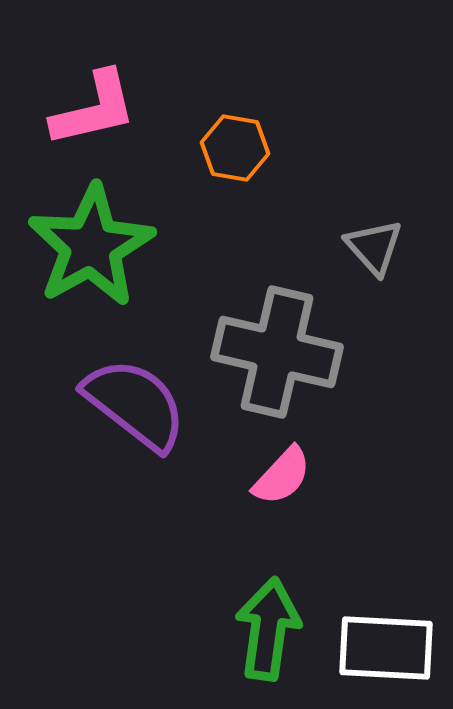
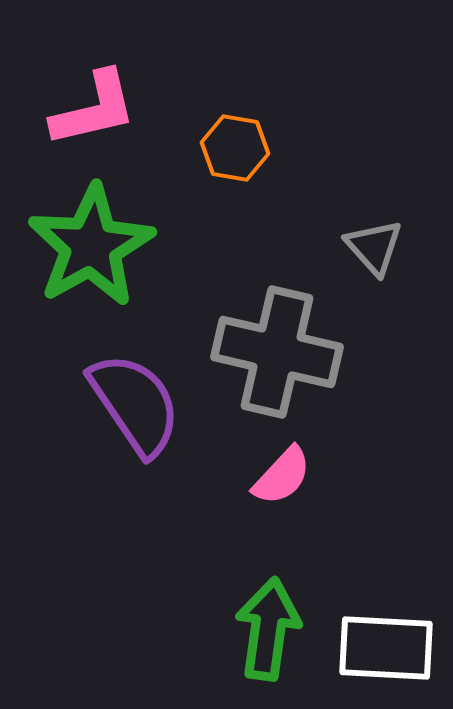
purple semicircle: rotated 18 degrees clockwise
